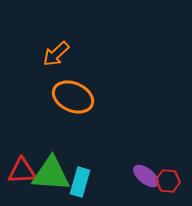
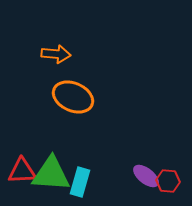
orange arrow: rotated 132 degrees counterclockwise
